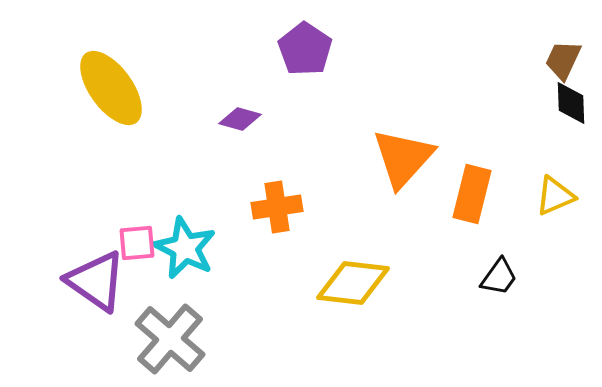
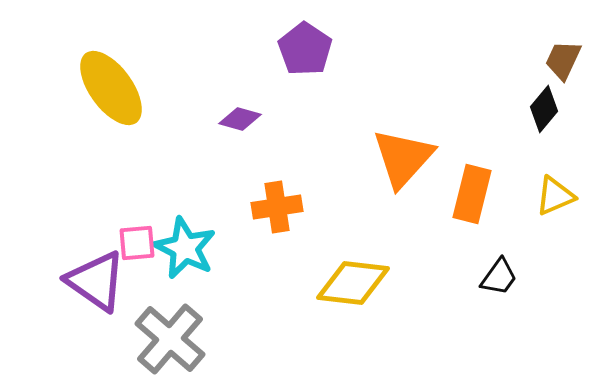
black diamond: moved 27 px left, 6 px down; rotated 42 degrees clockwise
